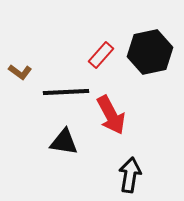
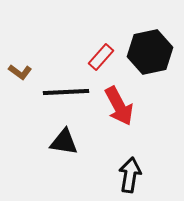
red rectangle: moved 2 px down
red arrow: moved 8 px right, 9 px up
